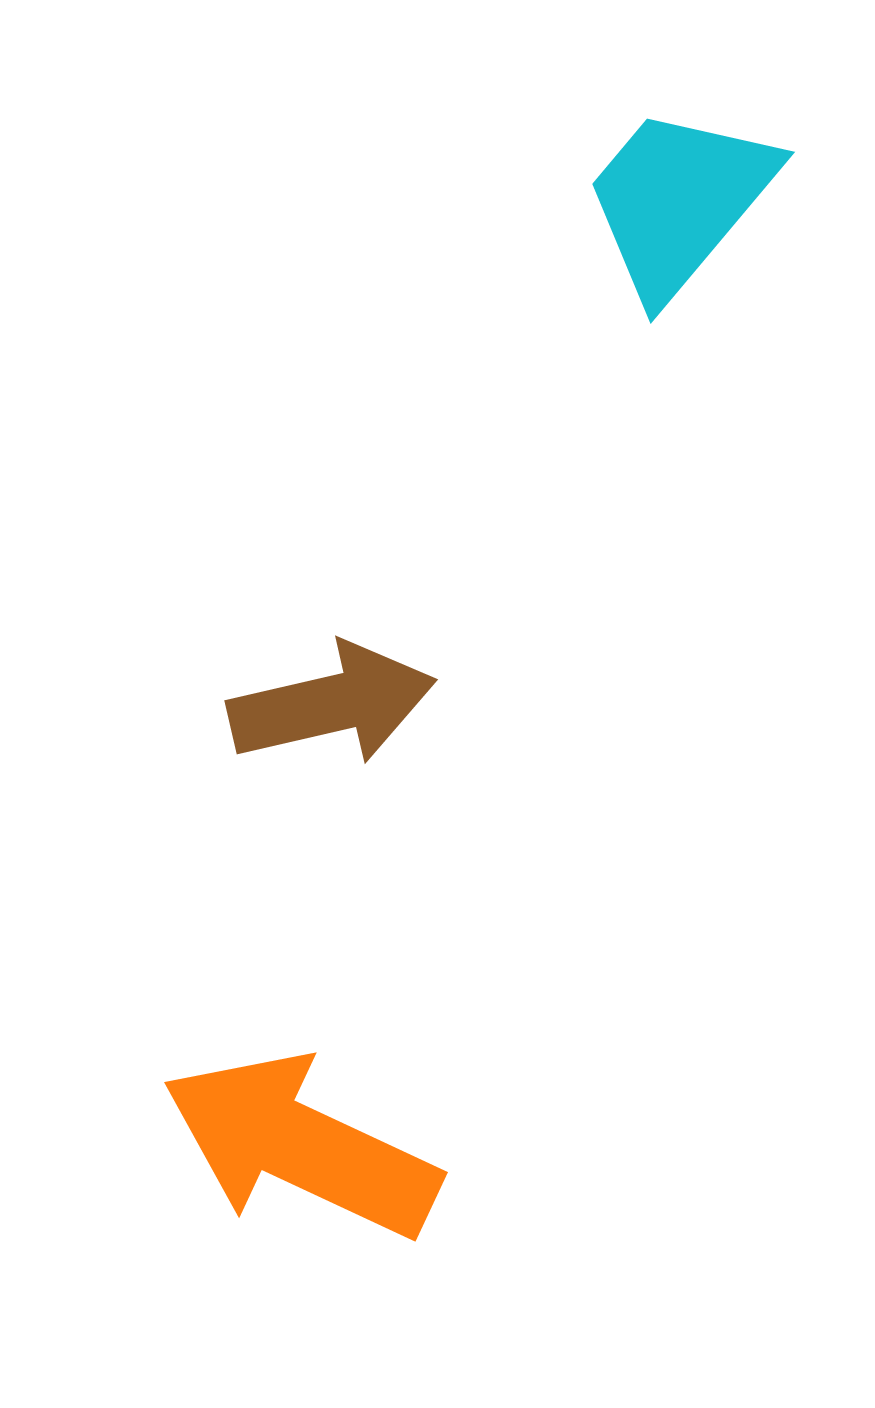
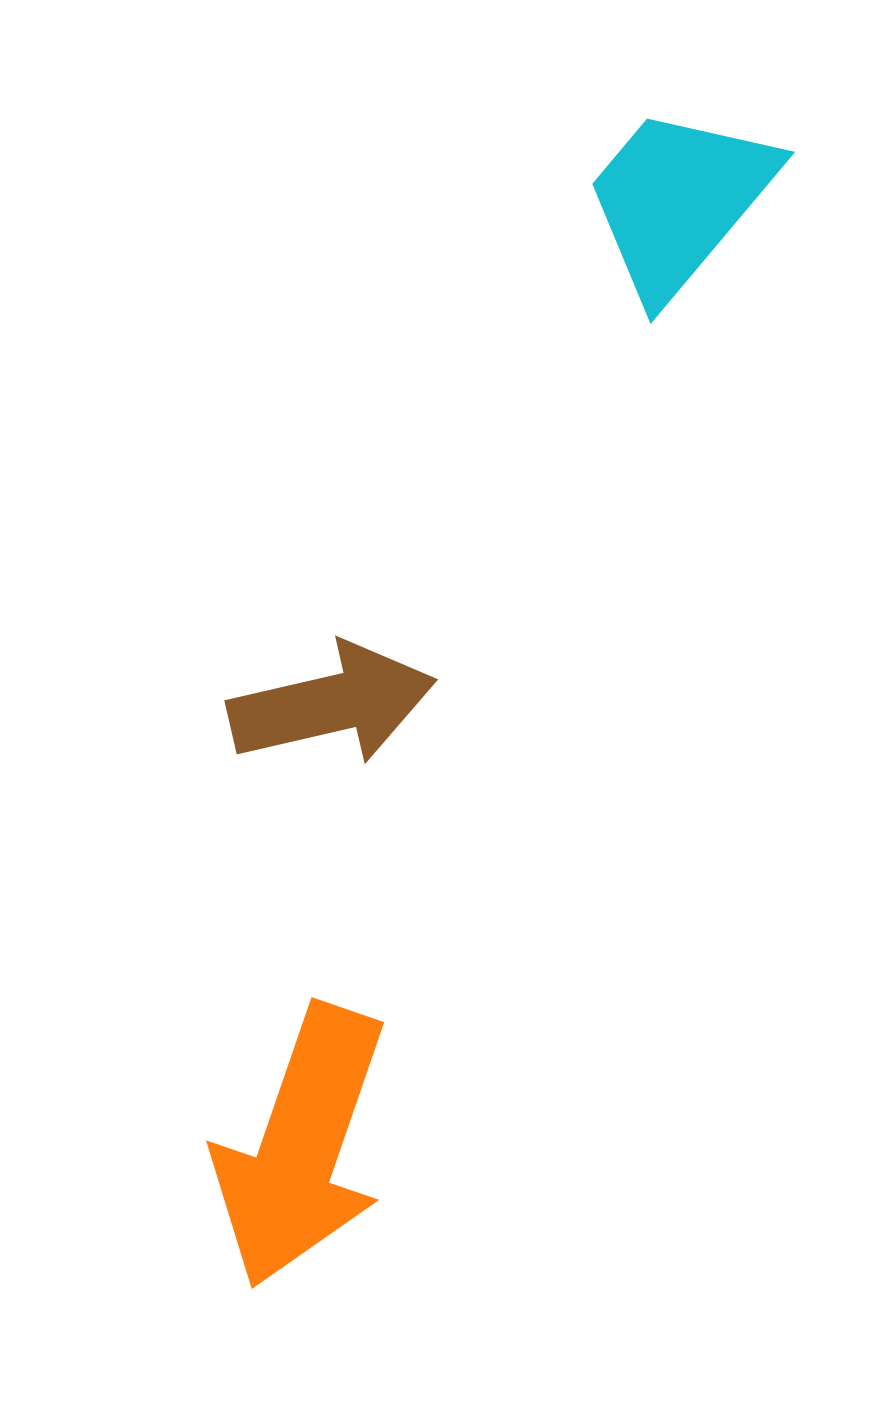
orange arrow: rotated 96 degrees counterclockwise
